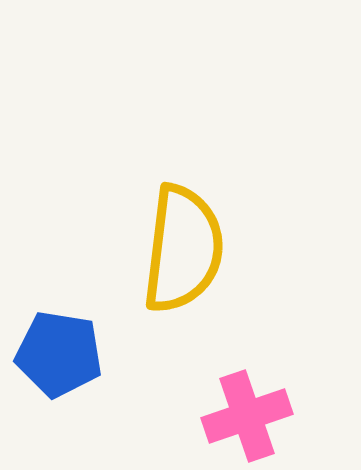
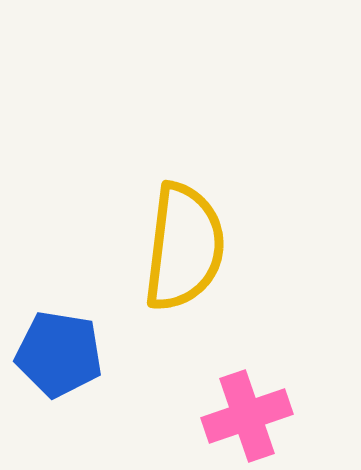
yellow semicircle: moved 1 px right, 2 px up
